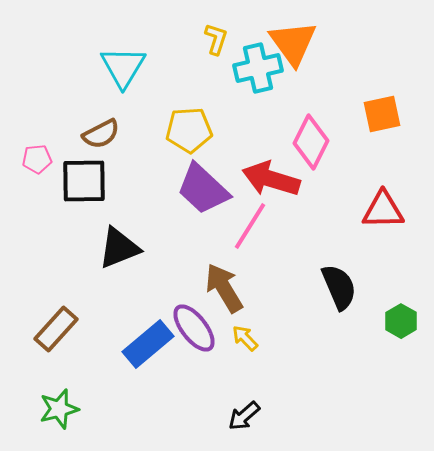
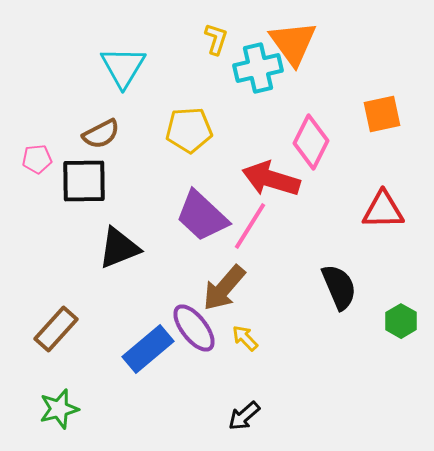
purple trapezoid: moved 1 px left, 27 px down
brown arrow: rotated 108 degrees counterclockwise
blue rectangle: moved 5 px down
